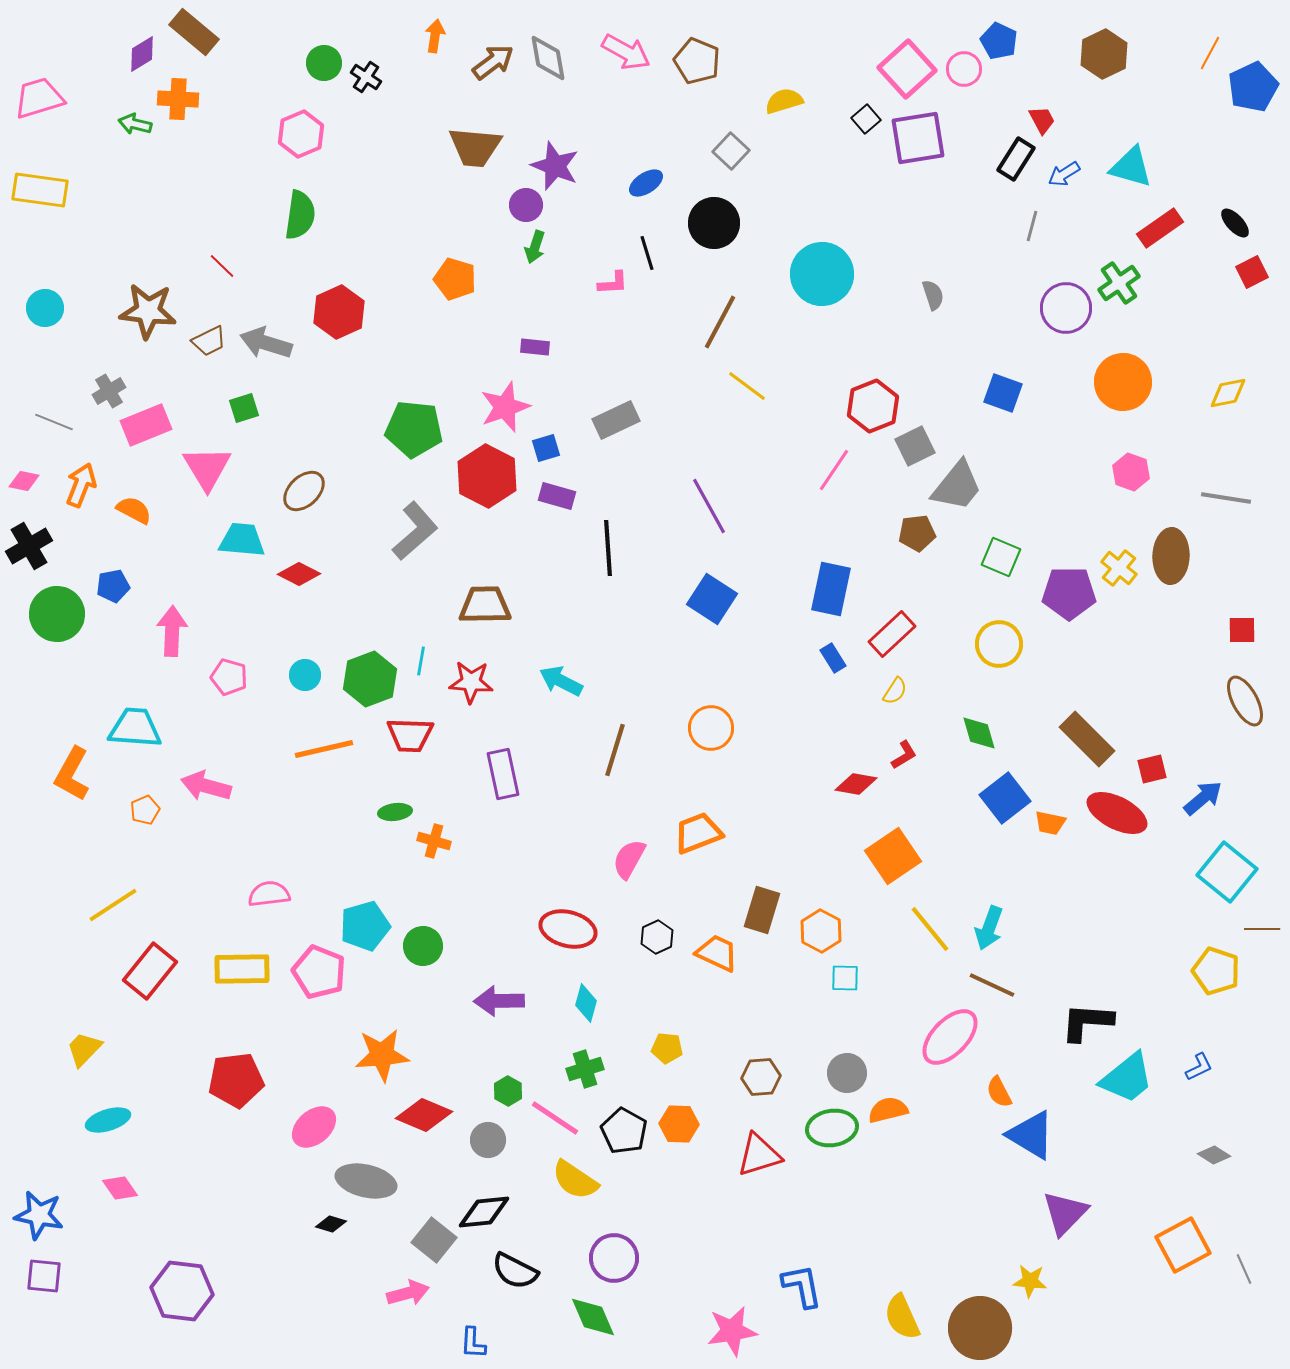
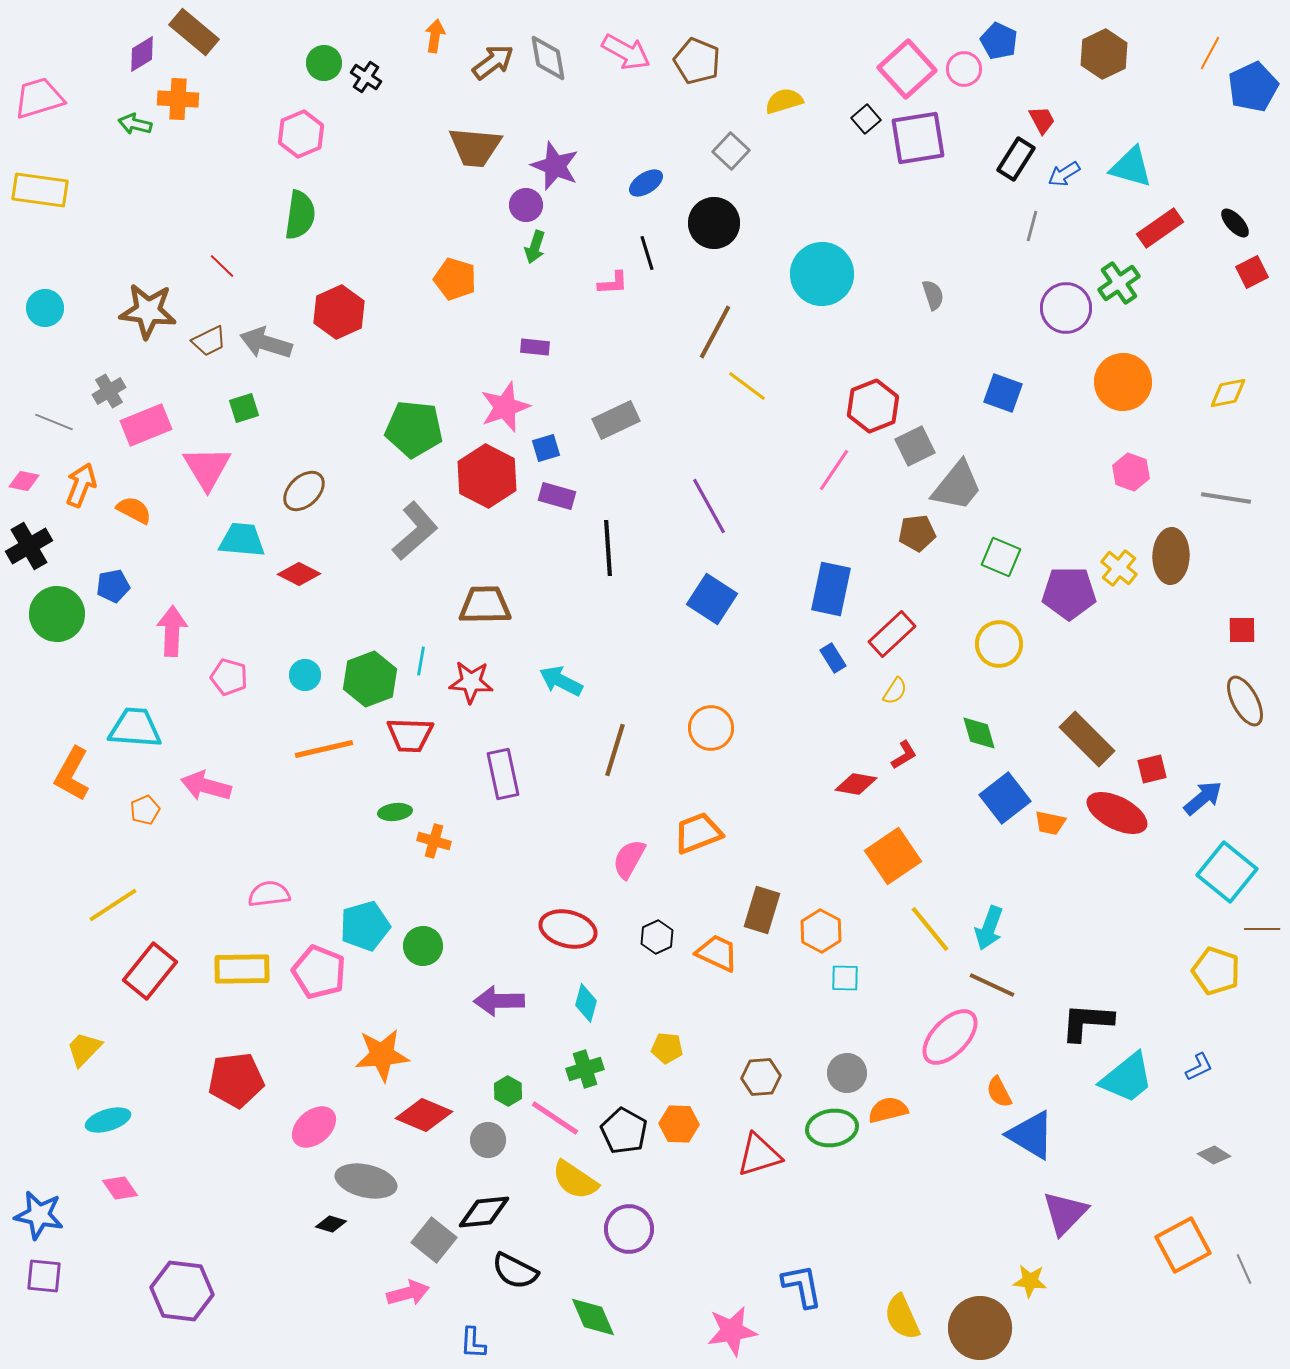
brown line at (720, 322): moved 5 px left, 10 px down
purple circle at (614, 1258): moved 15 px right, 29 px up
